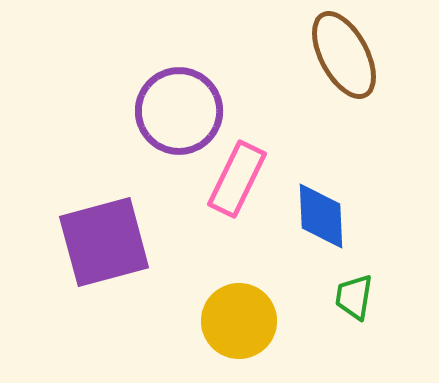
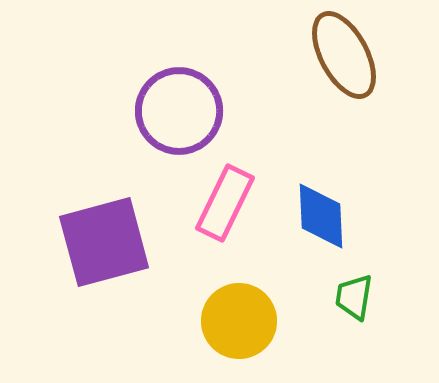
pink rectangle: moved 12 px left, 24 px down
